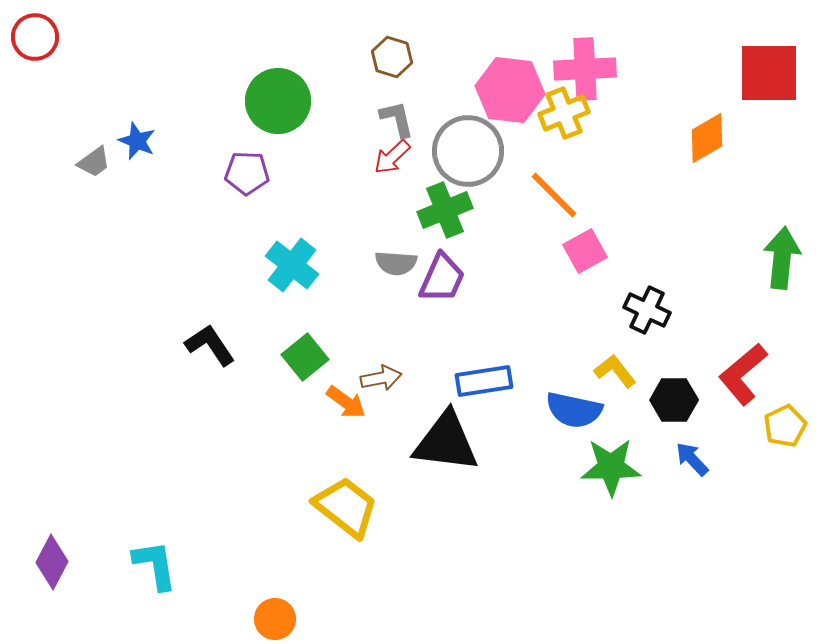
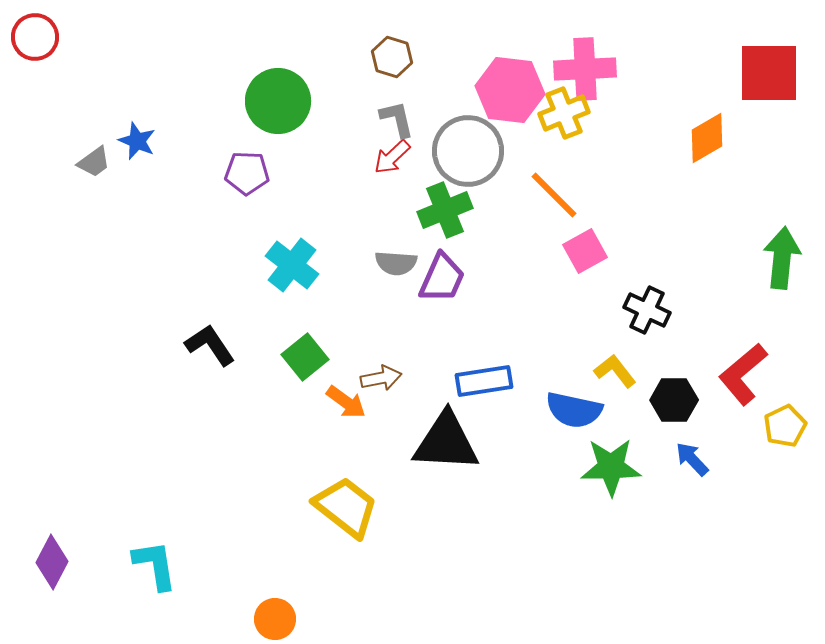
black triangle: rotated 4 degrees counterclockwise
